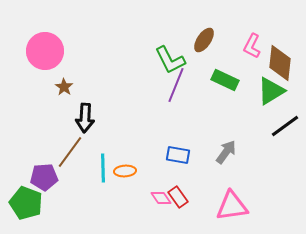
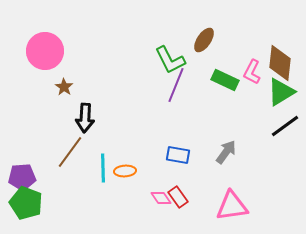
pink L-shape: moved 26 px down
green triangle: moved 10 px right, 1 px down
purple pentagon: moved 22 px left
